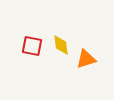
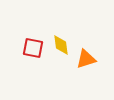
red square: moved 1 px right, 2 px down
